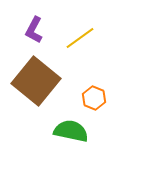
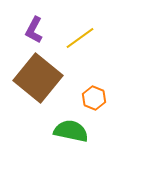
brown square: moved 2 px right, 3 px up
